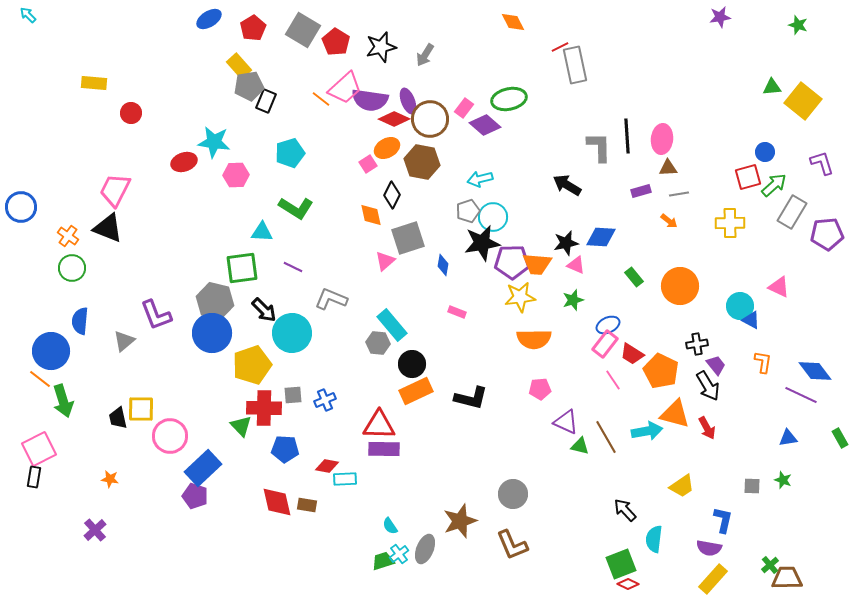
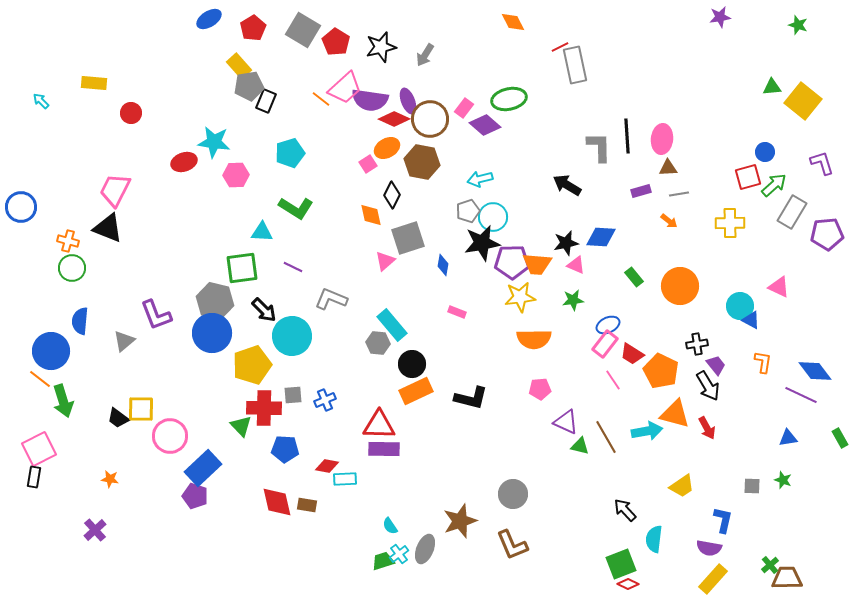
cyan arrow at (28, 15): moved 13 px right, 86 px down
orange cross at (68, 236): moved 5 px down; rotated 20 degrees counterclockwise
green star at (573, 300): rotated 10 degrees clockwise
cyan circle at (292, 333): moved 3 px down
black trapezoid at (118, 418): rotated 40 degrees counterclockwise
